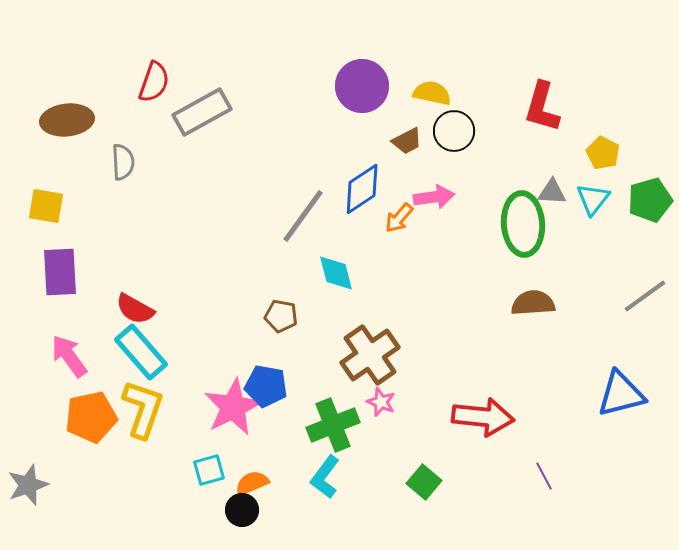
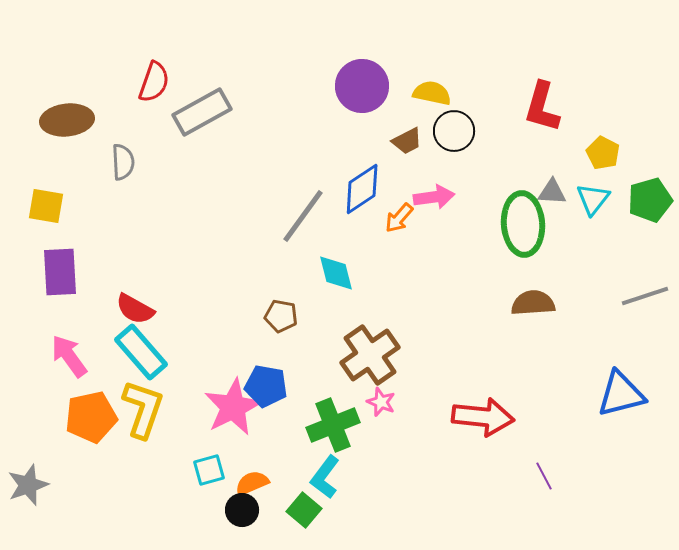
gray line at (645, 296): rotated 18 degrees clockwise
green square at (424, 482): moved 120 px left, 28 px down
